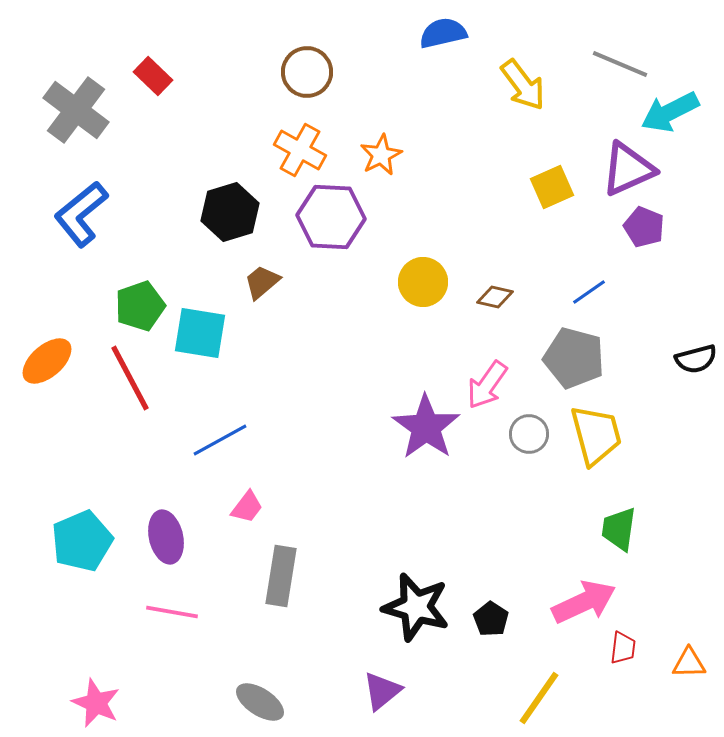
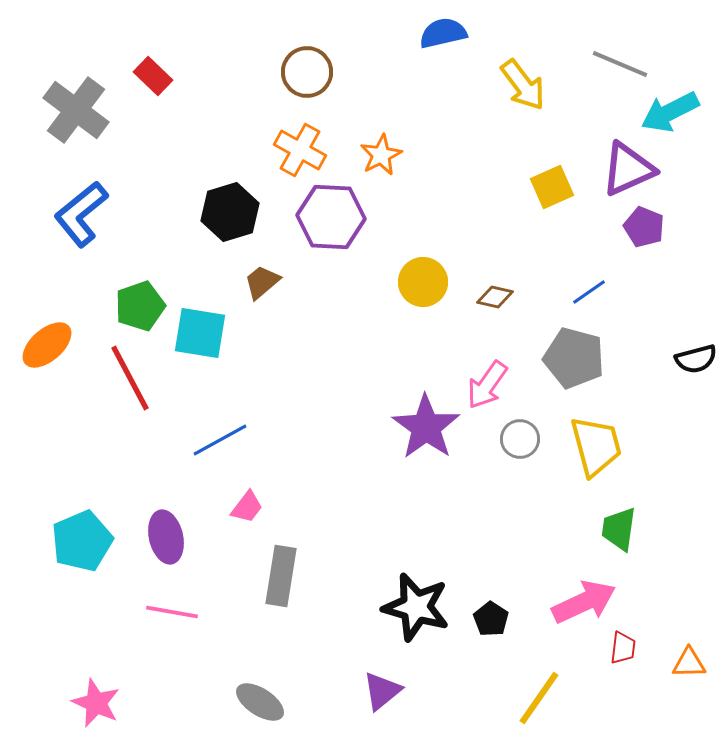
orange ellipse at (47, 361): moved 16 px up
gray circle at (529, 434): moved 9 px left, 5 px down
yellow trapezoid at (596, 435): moved 11 px down
